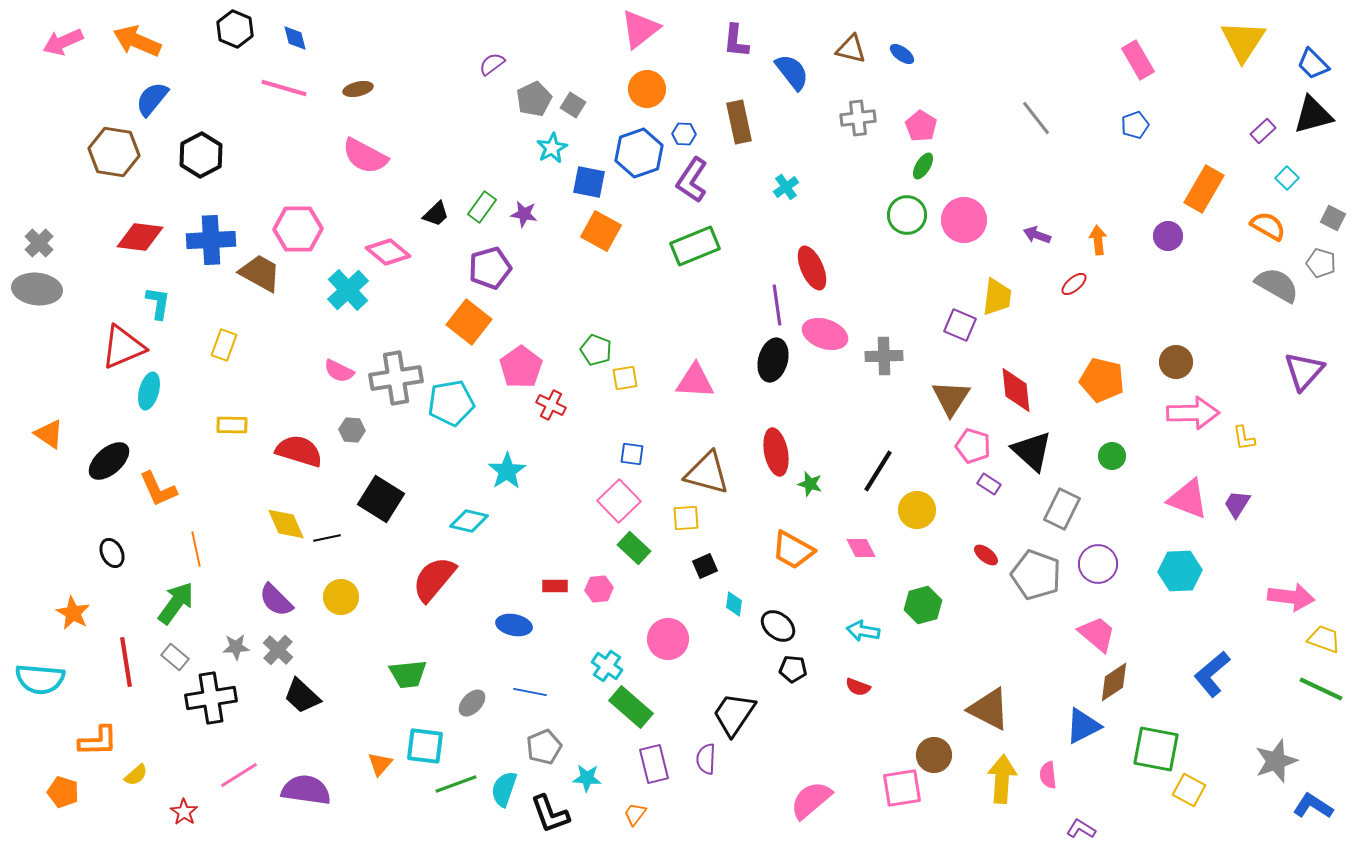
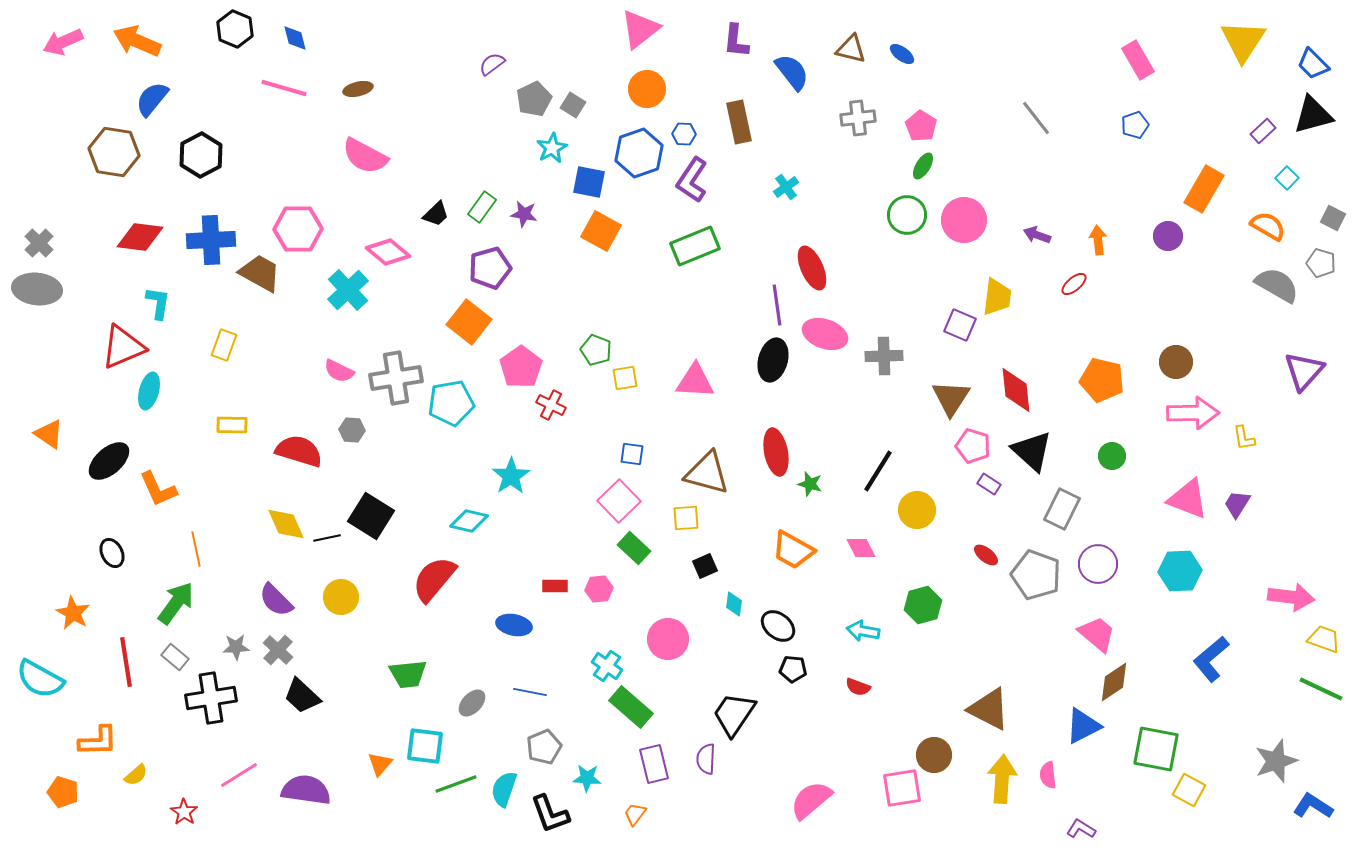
cyan star at (507, 471): moved 4 px right, 5 px down
black square at (381, 499): moved 10 px left, 17 px down
blue L-shape at (1212, 674): moved 1 px left, 15 px up
cyan semicircle at (40, 679): rotated 24 degrees clockwise
